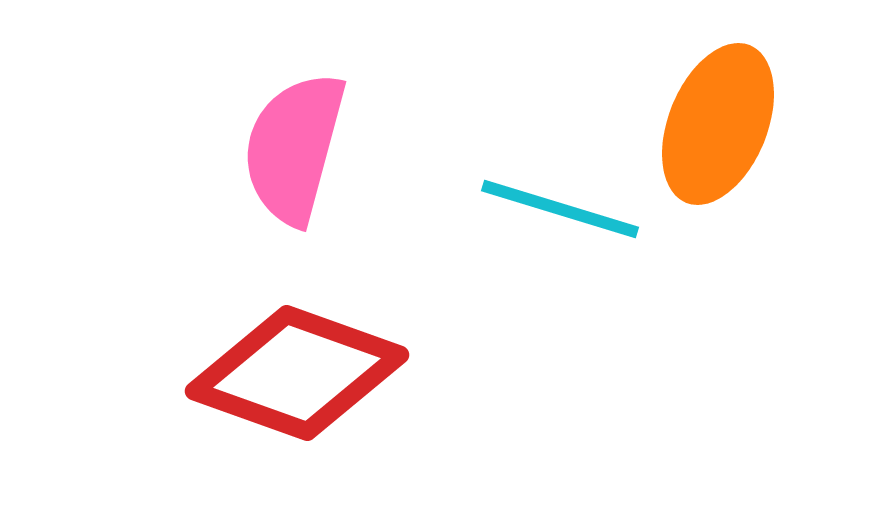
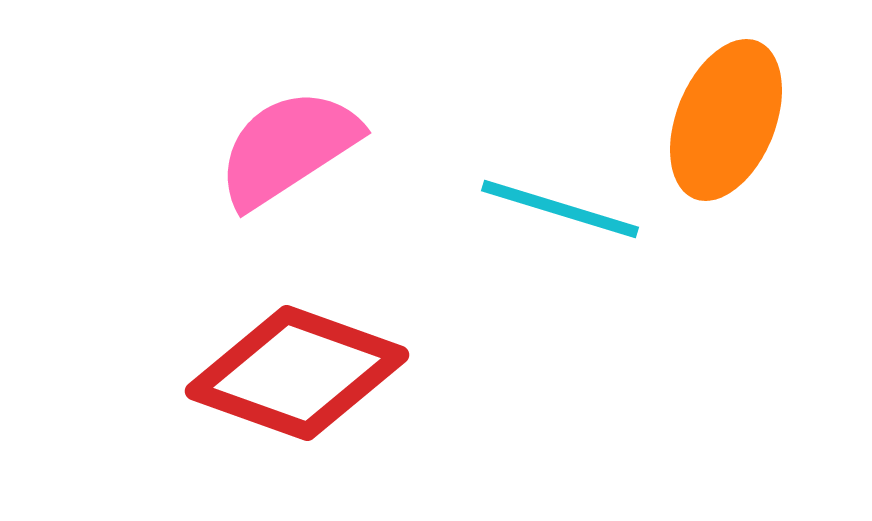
orange ellipse: moved 8 px right, 4 px up
pink semicircle: moved 6 px left; rotated 42 degrees clockwise
